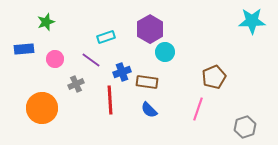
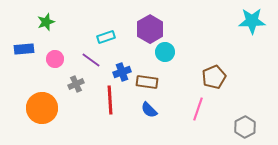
gray hexagon: rotated 10 degrees counterclockwise
